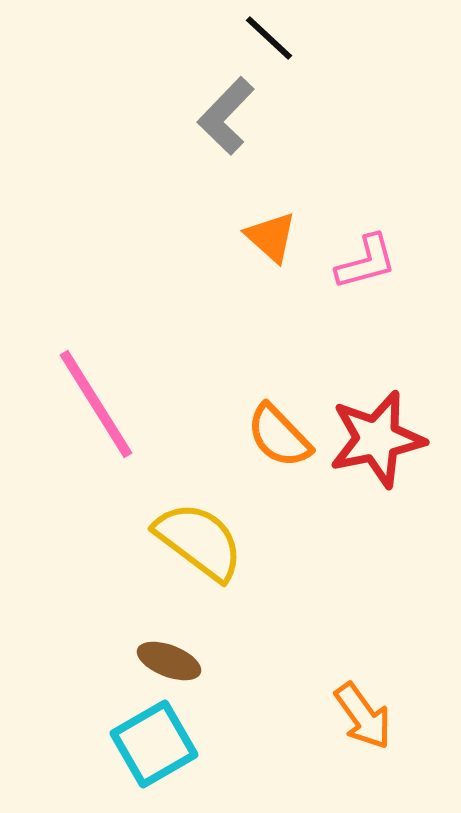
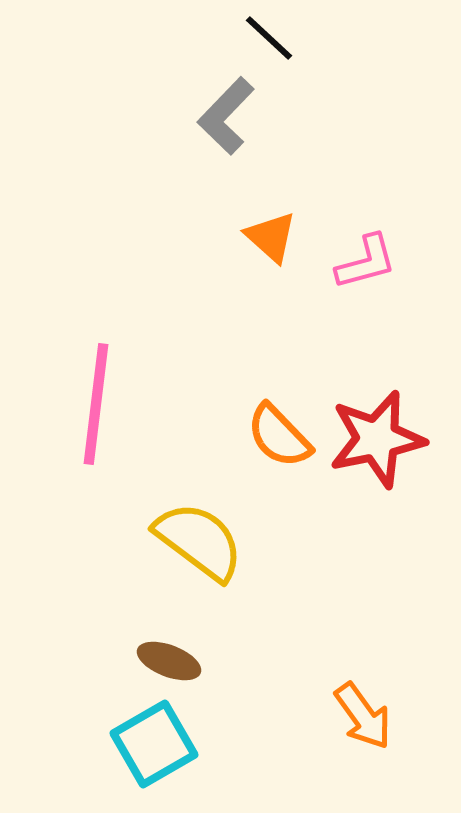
pink line: rotated 39 degrees clockwise
